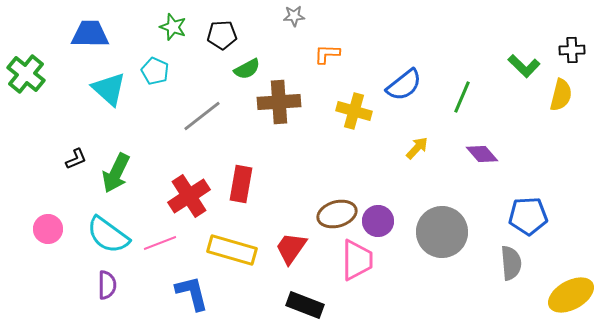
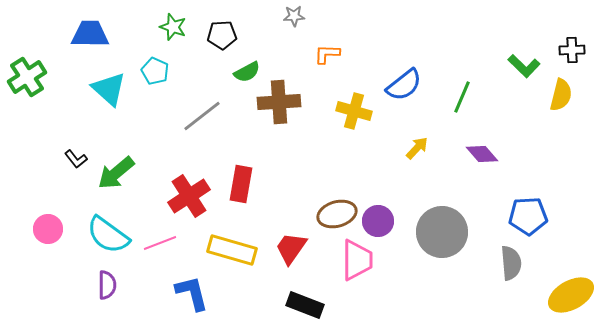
green semicircle: moved 3 px down
green cross: moved 1 px right, 3 px down; rotated 18 degrees clockwise
black L-shape: rotated 75 degrees clockwise
green arrow: rotated 24 degrees clockwise
